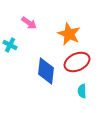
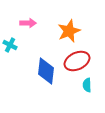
pink arrow: moved 1 px left; rotated 35 degrees counterclockwise
orange star: moved 3 px up; rotated 25 degrees clockwise
red ellipse: moved 1 px up
cyan semicircle: moved 5 px right, 6 px up
